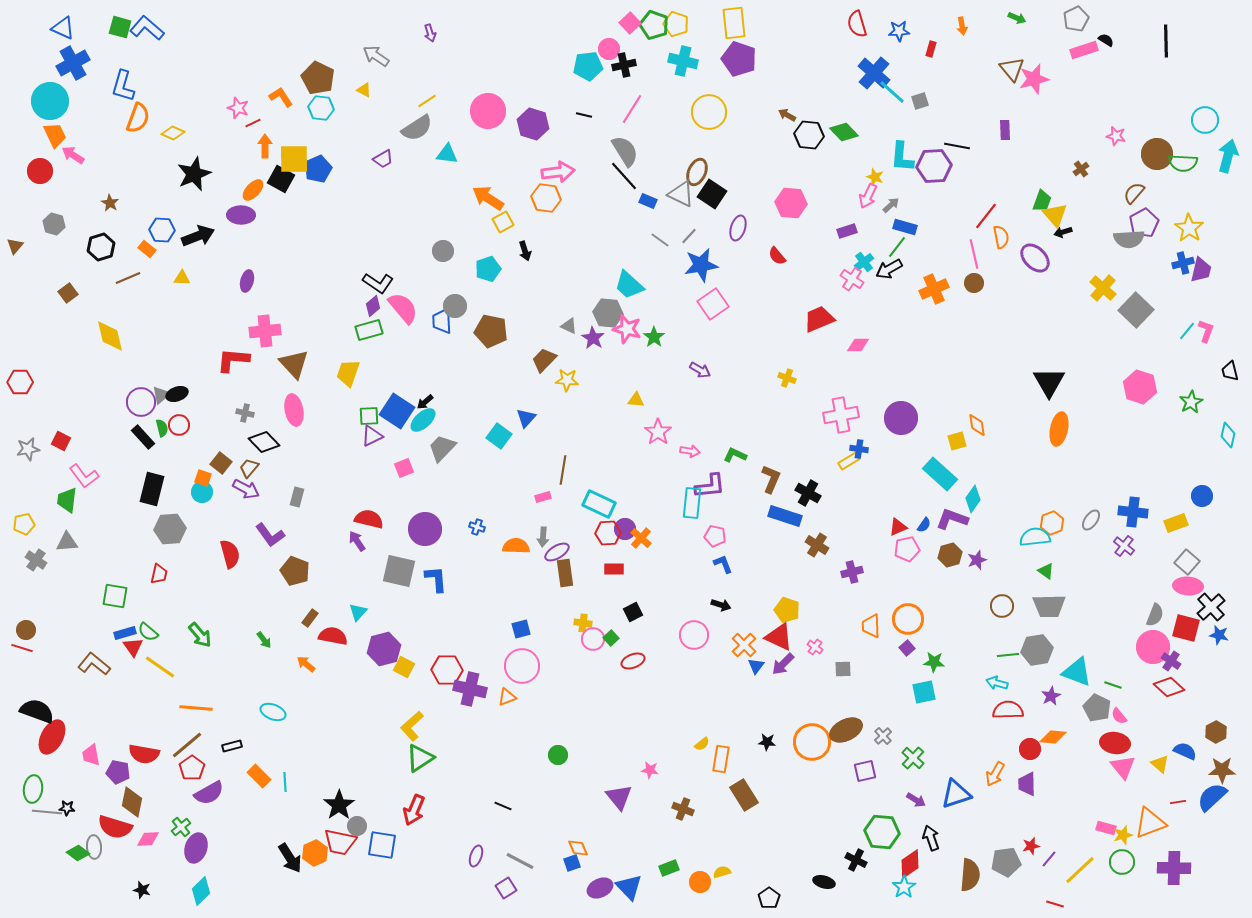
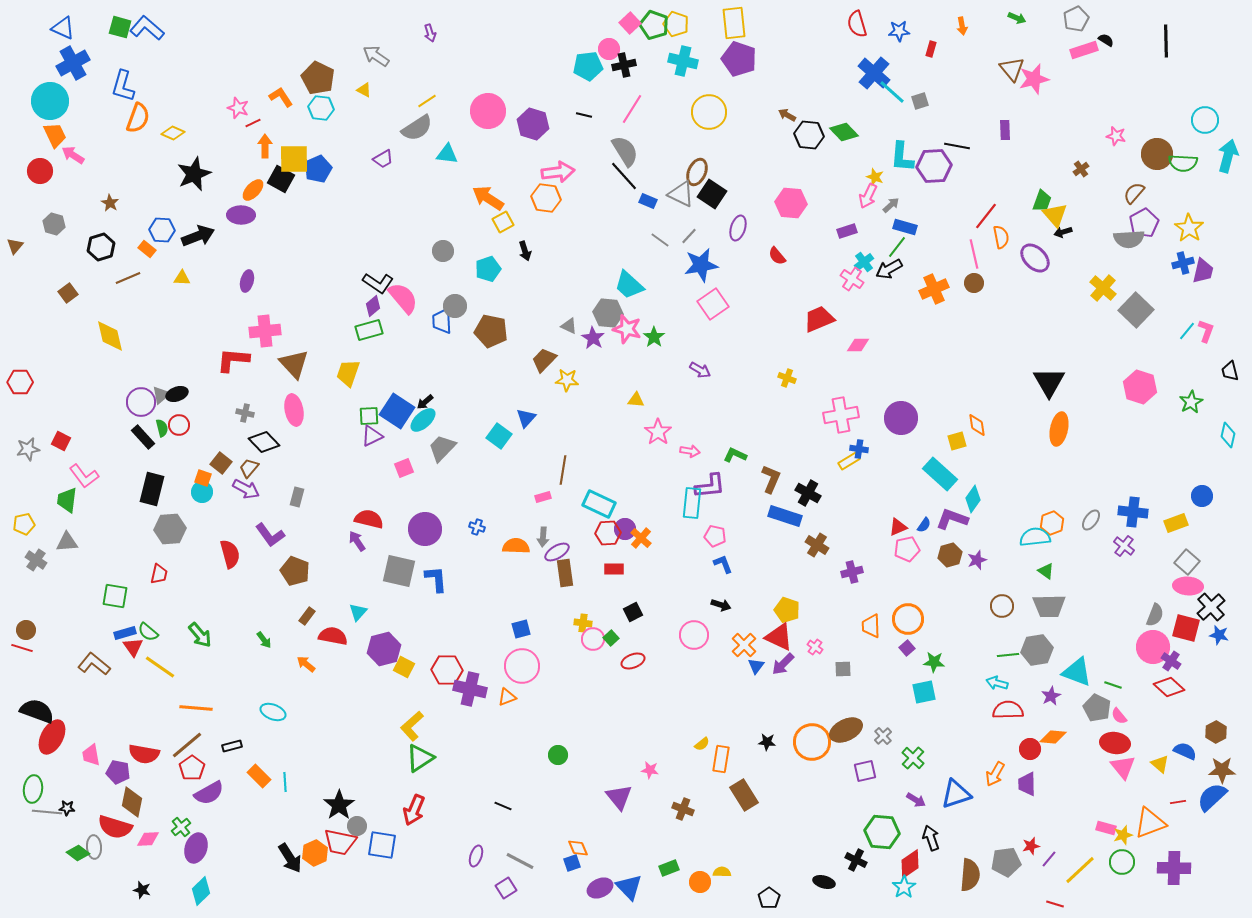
purple trapezoid at (1201, 270): moved 2 px right, 1 px down
pink semicircle at (403, 308): moved 10 px up
brown rectangle at (310, 618): moved 3 px left, 2 px up
yellow semicircle at (722, 872): rotated 18 degrees clockwise
